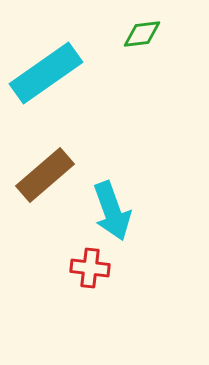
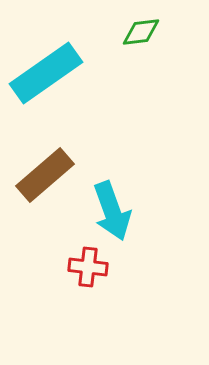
green diamond: moved 1 px left, 2 px up
red cross: moved 2 px left, 1 px up
